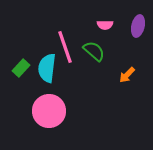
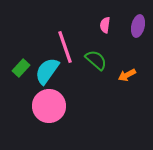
pink semicircle: rotated 98 degrees clockwise
green semicircle: moved 2 px right, 9 px down
cyan semicircle: moved 3 px down; rotated 28 degrees clockwise
orange arrow: rotated 18 degrees clockwise
pink circle: moved 5 px up
